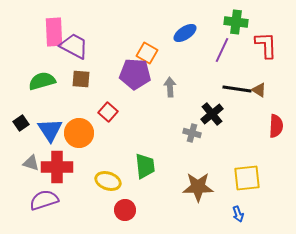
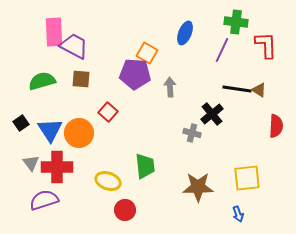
blue ellipse: rotated 35 degrees counterclockwise
gray triangle: rotated 36 degrees clockwise
